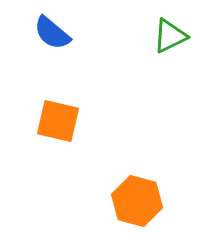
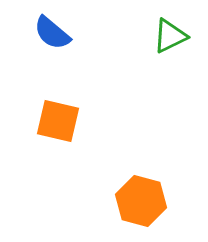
orange hexagon: moved 4 px right
